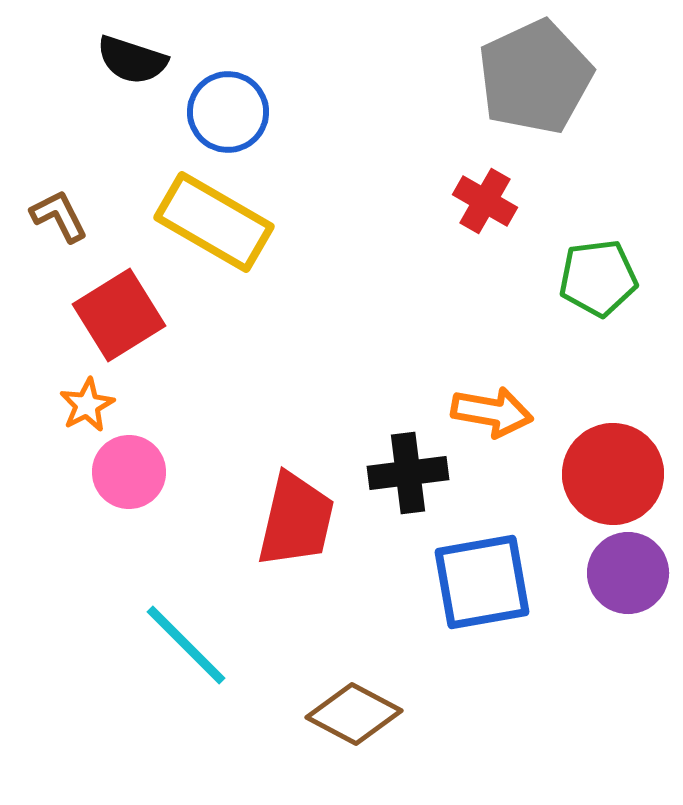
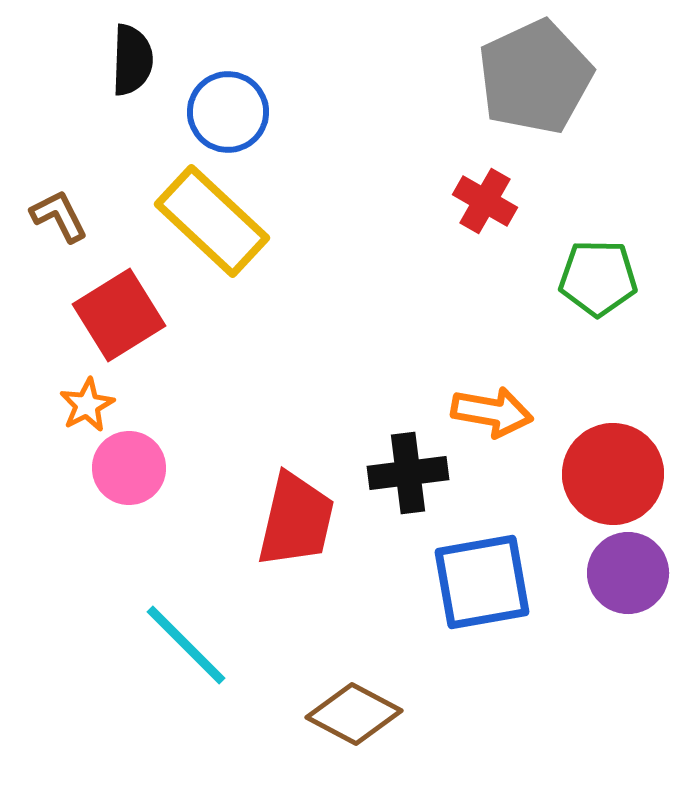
black semicircle: rotated 106 degrees counterclockwise
yellow rectangle: moved 2 px left, 1 px up; rotated 13 degrees clockwise
green pentagon: rotated 8 degrees clockwise
pink circle: moved 4 px up
